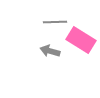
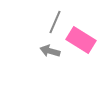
gray line: rotated 65 degrees counterclockwise
